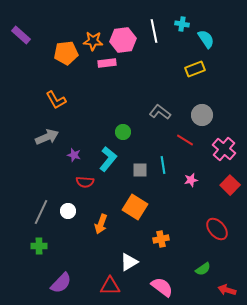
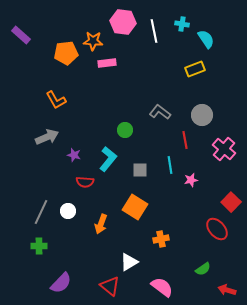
pink hexagon: moved 18 px up; rotated 15 degrees clockwise
green circle: moved 2 px right, 2 px up
red line: rotated 48 degrees clockwise
cyan line: moved 7 px right
red square: moved 1 px right, 17 px down
red triangle: rotated 40 degrees clockwise
